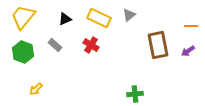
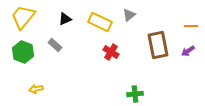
yellow rectangle: moved 1 px right, 4 px down
red cross: moved 20 px right, 7 px down
yellow arrow: rotated 32 degrees clockwise
